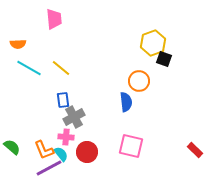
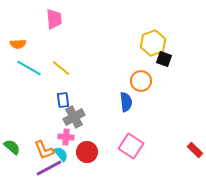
orange circle: moved 2 px right
pink square: rotated 20 degrees clockwise
